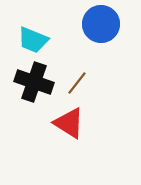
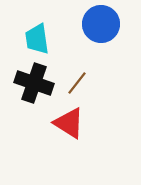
cyan trapezoid: moved 4 px right, 1 px up; rotated 60 degrees clockwise
black cross: moved 1 px down
